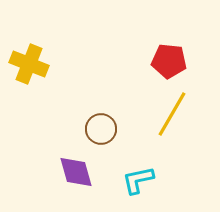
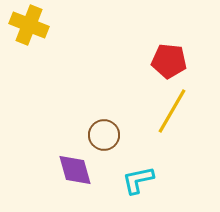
yellow cross: moved 39 px up
yellow line: moved 3 px up
brown circle: moved 3 px right, 6 px down
purple diamond: moved 1 px left, 2 px up
